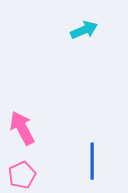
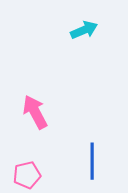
pink arrow: moved 13 px right, 16 px up
pink pentagon: moved 5 px right; rotated 12 degrees clockwise
